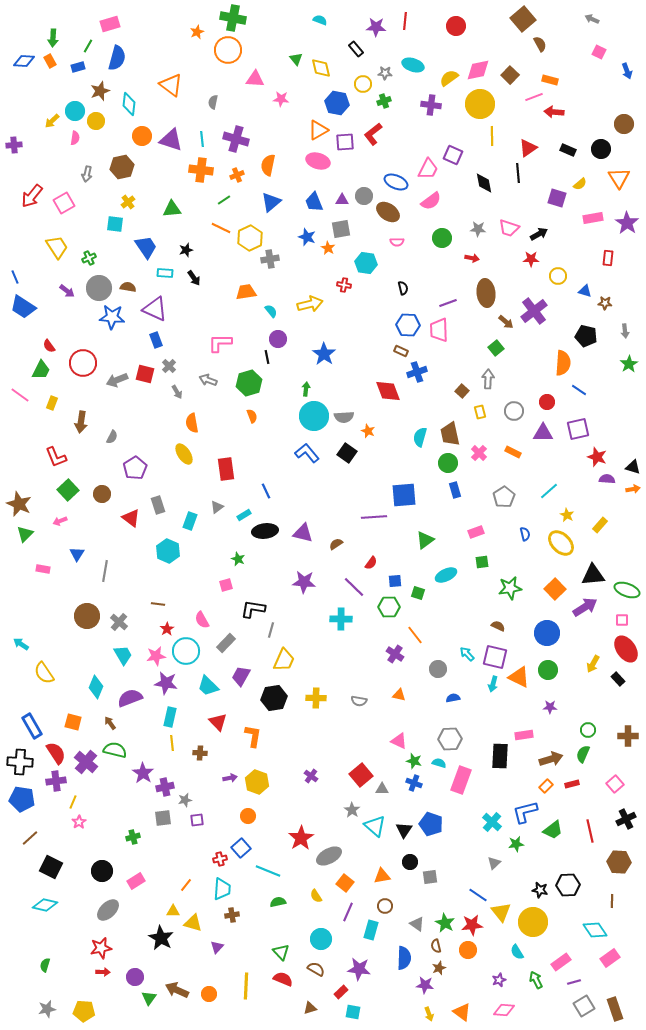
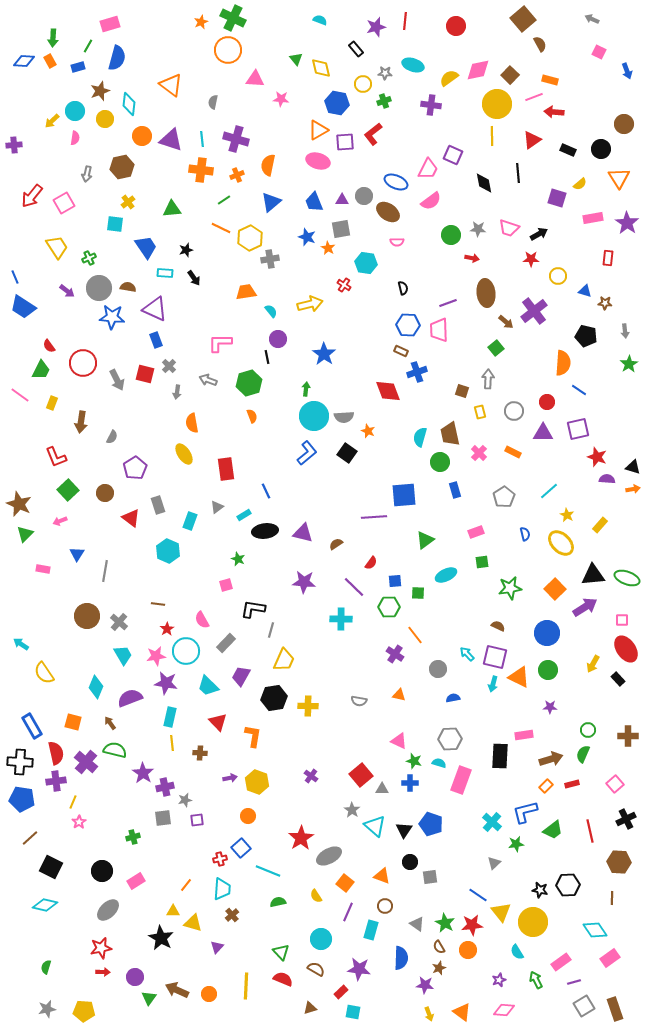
green cross at (233, 18): rotated 15 degrees clockwise
purple star at (376, 27): rotated 18 degrees counterclockwise
orange star at (197, 32): moved 4 px right, 10 px up
yellow circle at (480, 104): moved 17 px right
yellow circle at (96, 121): moved 9 px right, 2 px up
red triangle at (528, 148): moved 4 px right, 8 px up
green circle at (442, 238): moved 9 px right, 3 px up
red cross at (344, 285): rotated 24 degrees clockwise
gray arrow at (117, 380): rotated 95 degrees counterclockwise
brown square at (462, 391): rotated 24 degrees counterclockwise
gray arrow at (177, 392): rotated 40 degrees clockwise
blue L-shape at (307, 453): rotated 90 degrees clockwise
green circle at (448, 463): moved 8 px left, 1 px up
brown circle at (102, 494): moved 3 px right, 1 px up
green ellipse at (627, 590): moved 12 px up
green square at (418, 593): rotated 16 degrees counterclockwise
yellow cross at (316, 698): moved 8 px left, 8 px down
red semicircle at (56, 753): rotated 20 degrees clockwise
blue cross at (414, 783): moved 4 px left; rotated 21 degrees counterclockwise
orange triangle at (382, 876): rotated 30 degrees clockwise
brown line at (612, 901): moved 3 px up
brown cross at (232, 915): rotated 32 degrees counterclockwise
brown semicircle at (436, 946): moved 3 px right, 1 px down; rotated 16 degrees counterclockwise
blue semicircle at (404, 958): moved 3 px left
green semicircle at (45, 965): moved 1 px right, 2 px down
